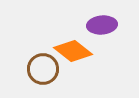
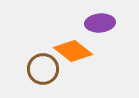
purple ellipse: moved 2 px left, 2 px up
